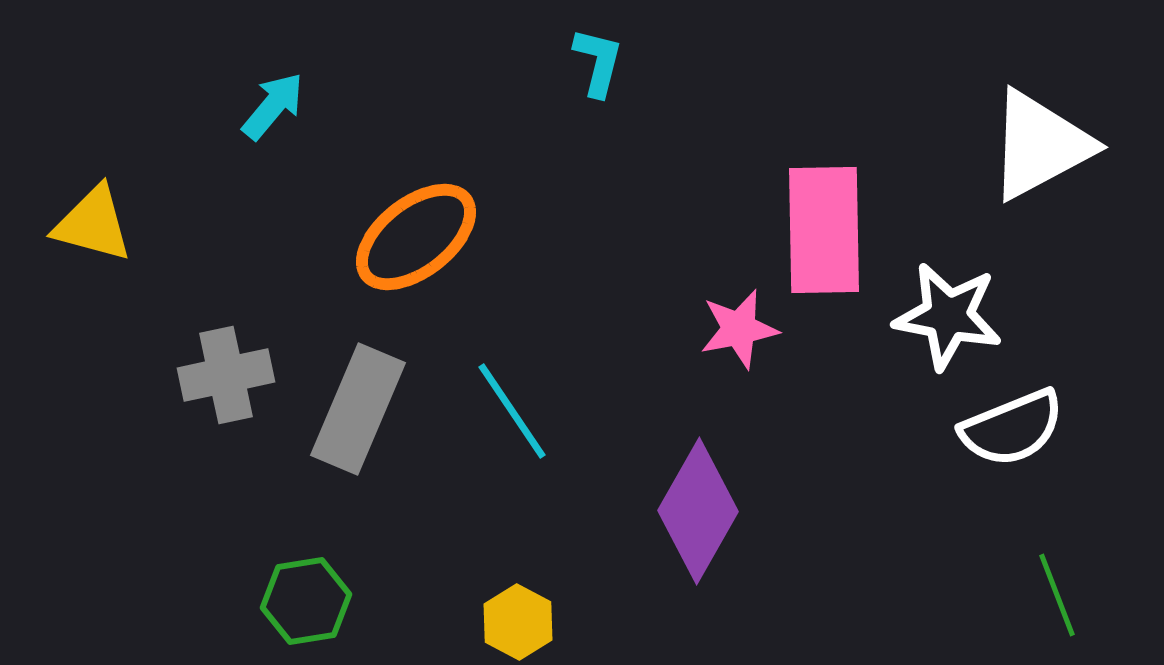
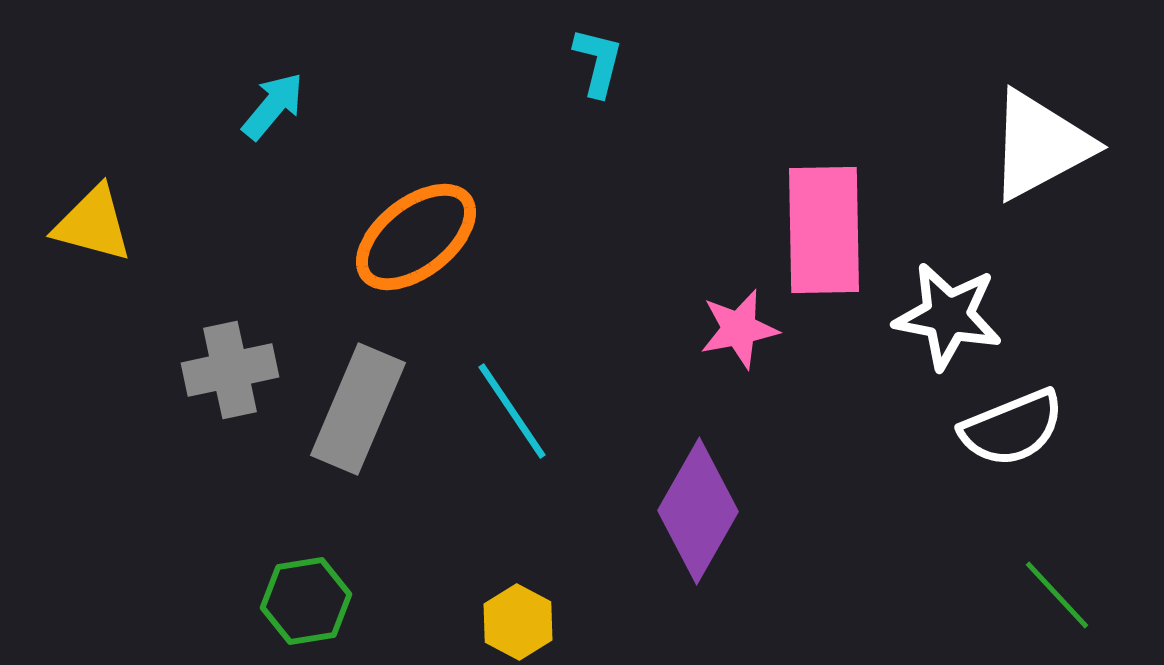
gray cross: moved 4 px right, 5 px up
green line: rotated 22 degrees counterclockwise
